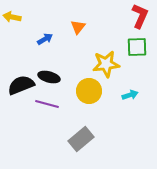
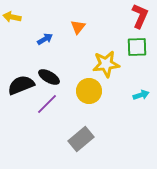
black ellipse: rotated 15 degrees clockwise
cyan arrow: moved 11 px right
purple line: rotated 60 degrees counterclockwise
